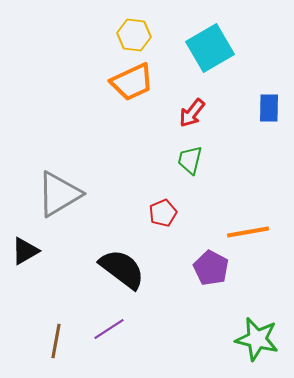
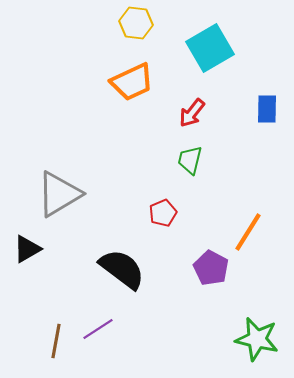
yellow hexagon: moved 2 px right, 12 px up
blue rectangle: moved 2 px left, 1 px down
orange line: rotated 48 degrees counterclockwise
black triangle: moved 2 px right, 2 px up
purple line: moved 11 px left
